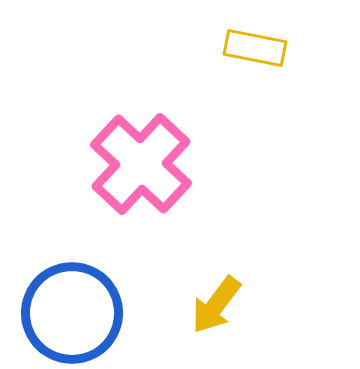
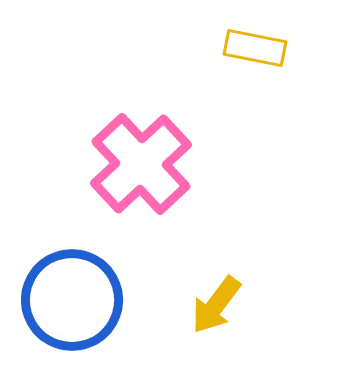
pink cross: rotated 4 degrees clockwise
blue circle: moved 13 px up
